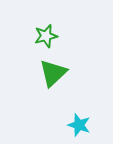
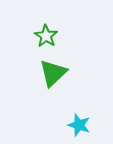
green star: rotated 25 degrees counterclockwise
